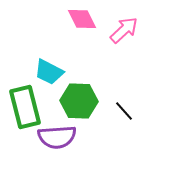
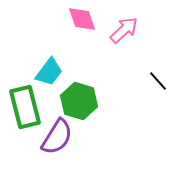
pink diamond: rotated 8 degrees clockwise
cyan trapezoid: rotated 80 degrees counterclockwise
green hexagon: rotated 15 degrees clockwise
black line: moved 34 px right, 30 px up
purple semicircle: rotated 54 degrees counterclockwise
